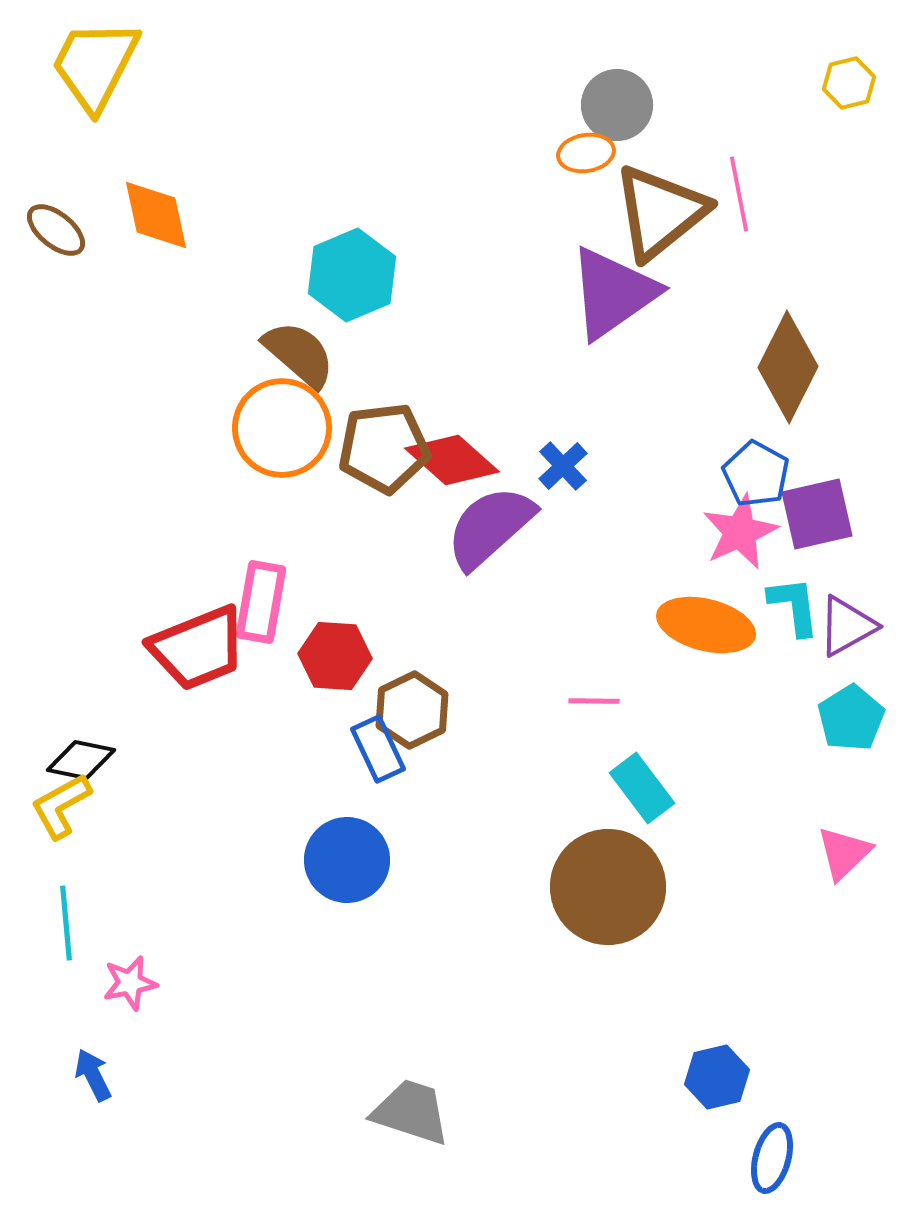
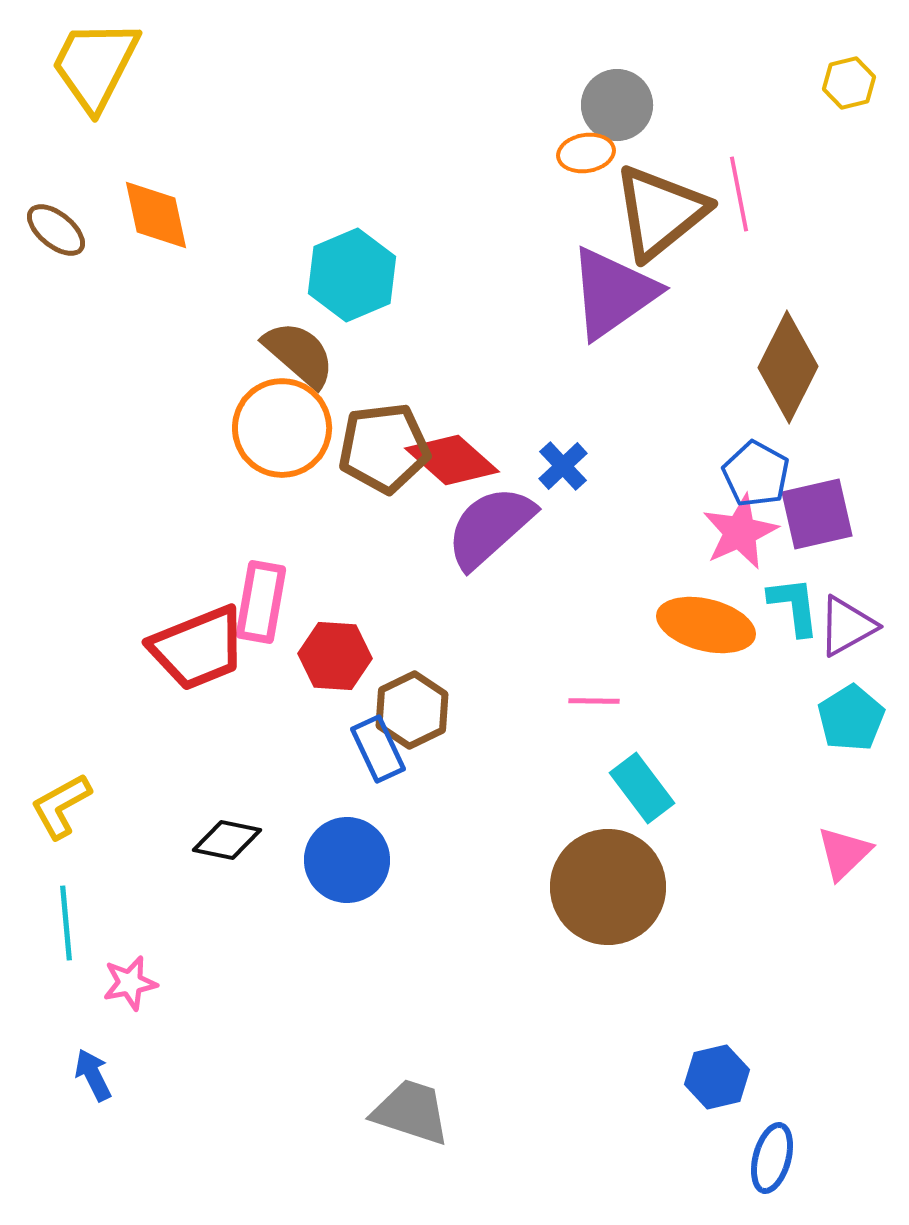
black diamond at (81, 760): moved 146 px right, 80 px down
